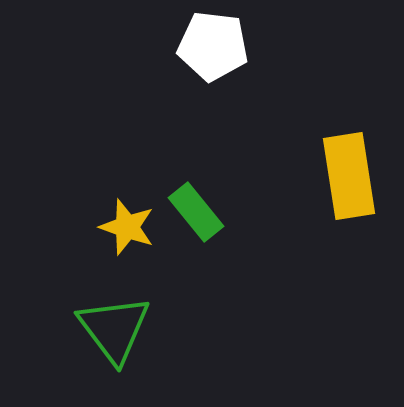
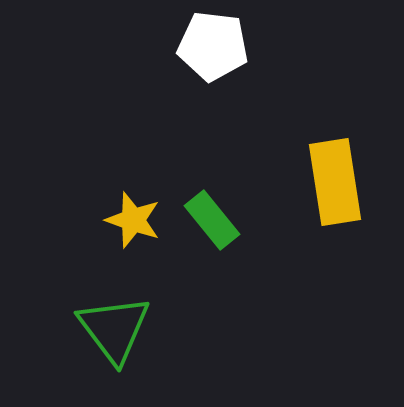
yellow rectangle: moved 14 px left, 6 px down
green rectangle: moved 16 px right, 8 px down
yellow star: moved 6 px right, 7 px up
